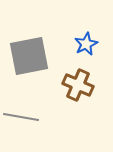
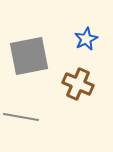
blue star: moved 5 px up
brown cross: moved 1 px up
